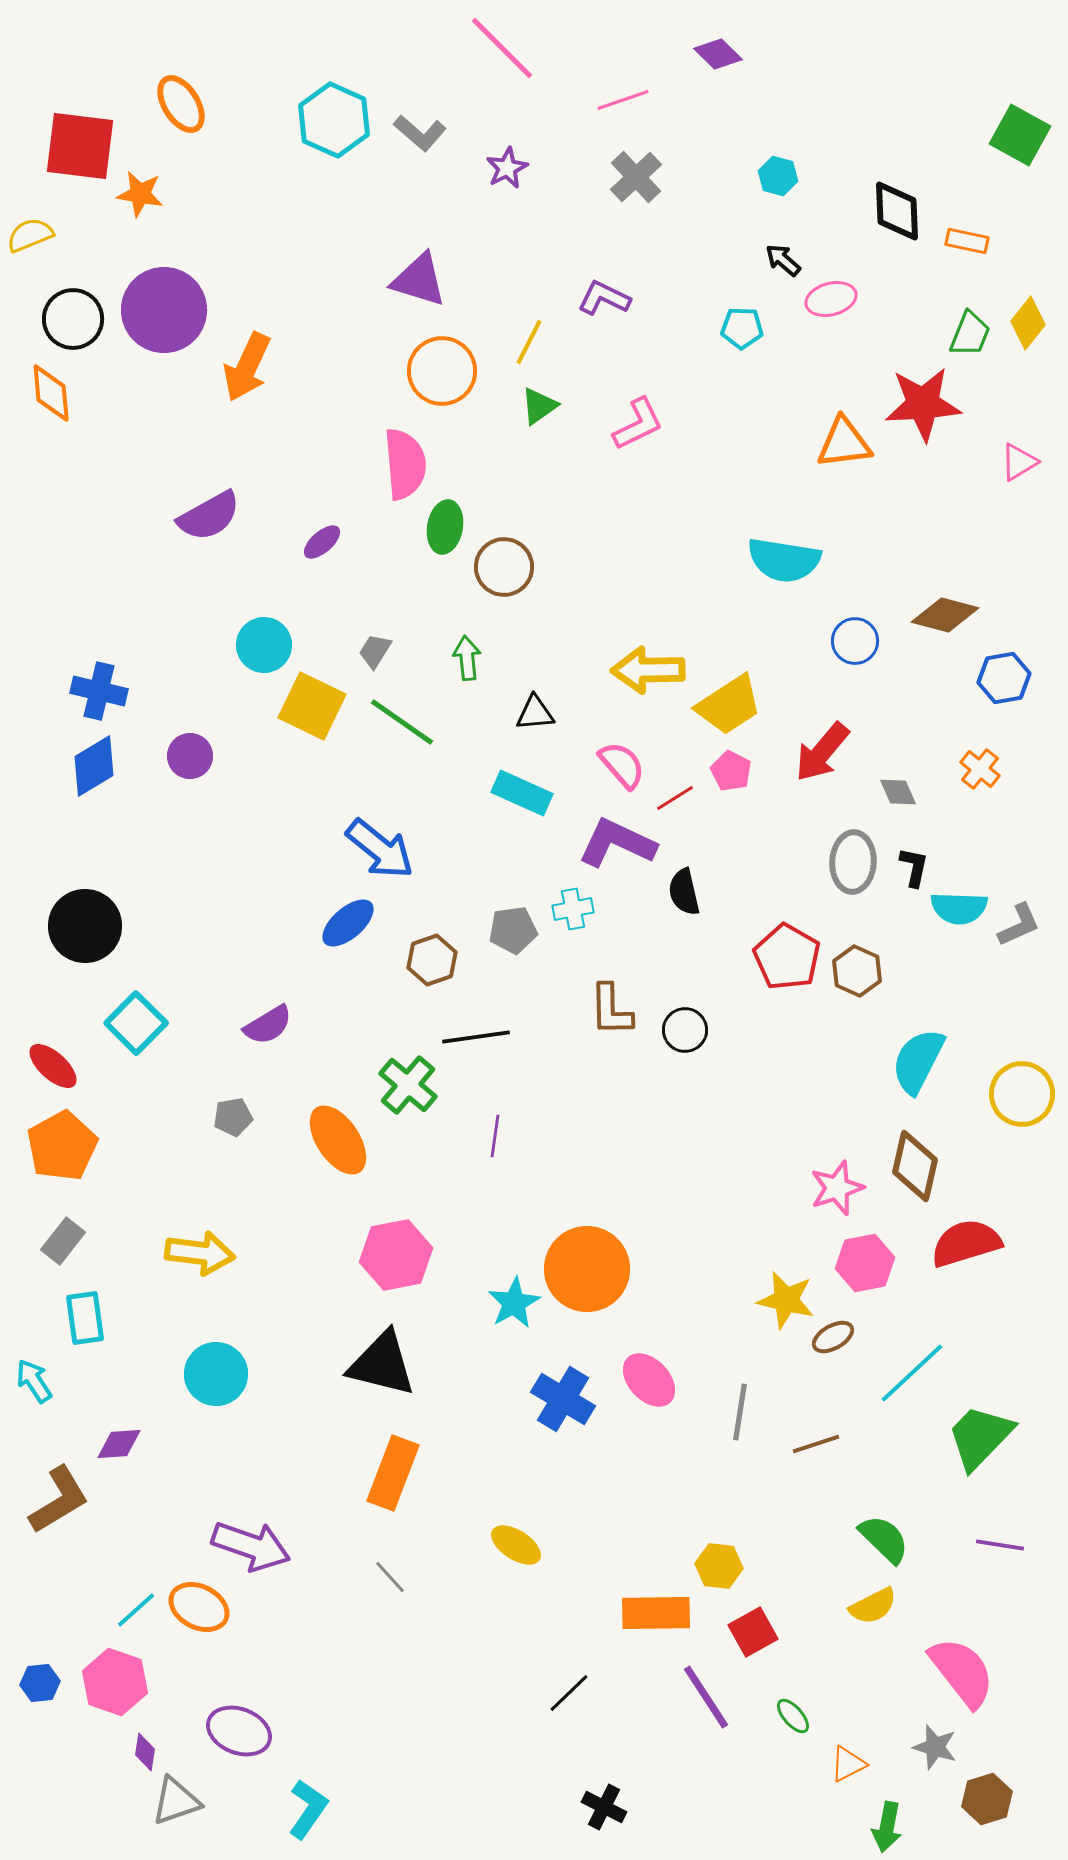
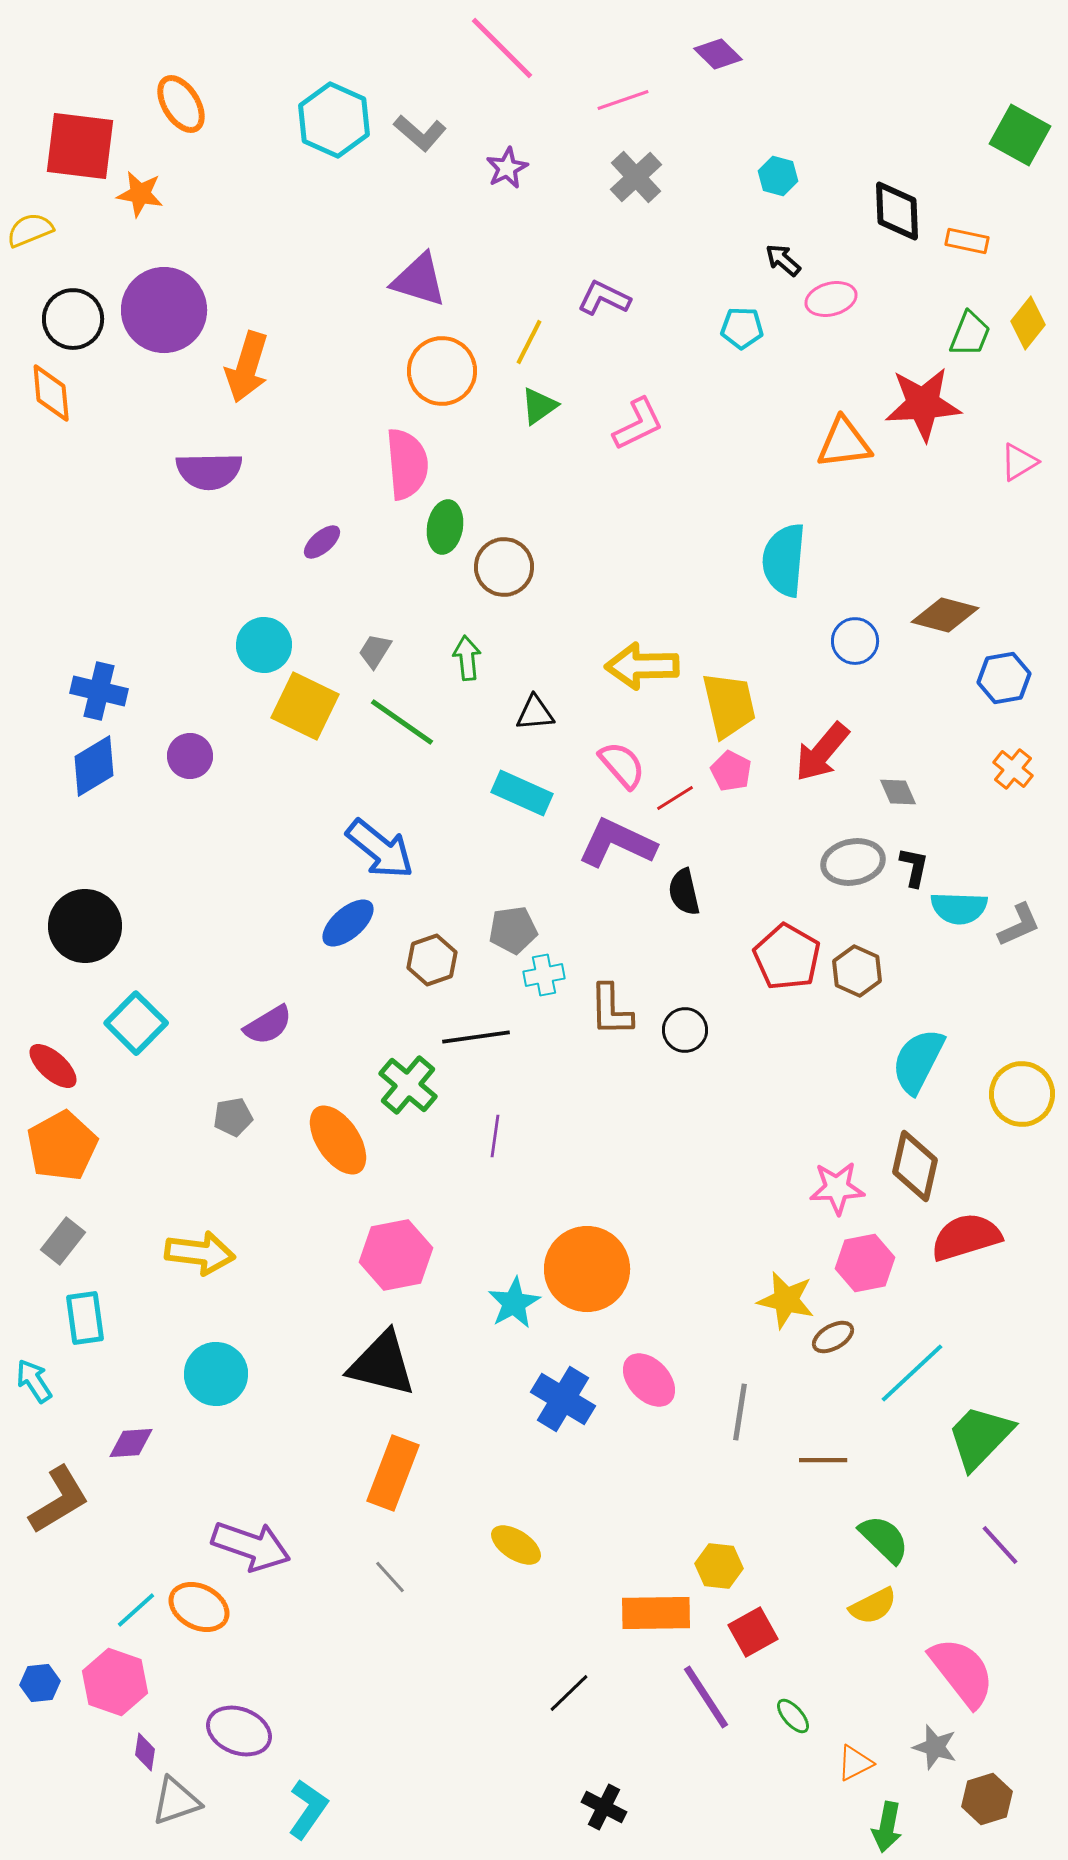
yellow semicircle at (30, 235): moved 5 px up
orange arrow at (247, 367): rotated 8 degrees counterclockwise
pink semicircle at (405, 464): moved 2 px right
purple semicircle at (209, 516): moved 45 px up; rotated 28 degrees clockwise
cyan semicircle at (784, 560): rotated 86 degrees clockwise
yellow arrow at (648, 670): moved 6 px left, 4 px up
yellow trapezoid at (729, 705): rotated 70 degrees counterclockwise
yellow square at (312, 706): moved 7 px left
orange cross at (980, 769): moved 33 px right
gray ellipse at (853, 862): rotated 76 degrees clockwise
cyan cross at (573, 909): moved 29 px left, 66 px down
pink star at (837, 1188): rotated 16 degrees clockwise
red semicircle at (966, 1243): moved 6 px up
purple diamond at (119, 1444): moved 12 px right, 1 px up
brown line at (816, 1444): moved 7 px right, 16 px down; rotated 18 degrees clockwise
purple line at (1000, 1545): rotated 39 degrees clockwise
orange triangle at (848, 1764): moved 7 px right, 1 px up
